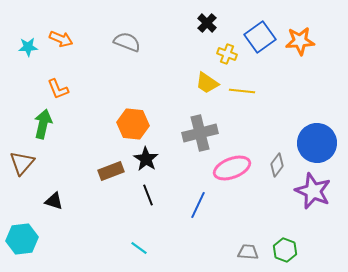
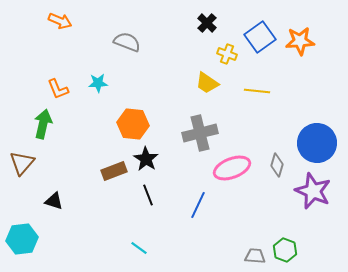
orange arrow: moved 1 px left, 18 px up
cyan star: moved 70 px right, 36 px down
yellow line: moved 15 px right
gray diamond: rotated 20 degrees counterclockwise
brown rectangle: moved 3 px right
gray trapezoid: moved 7 px right, 4 px down
